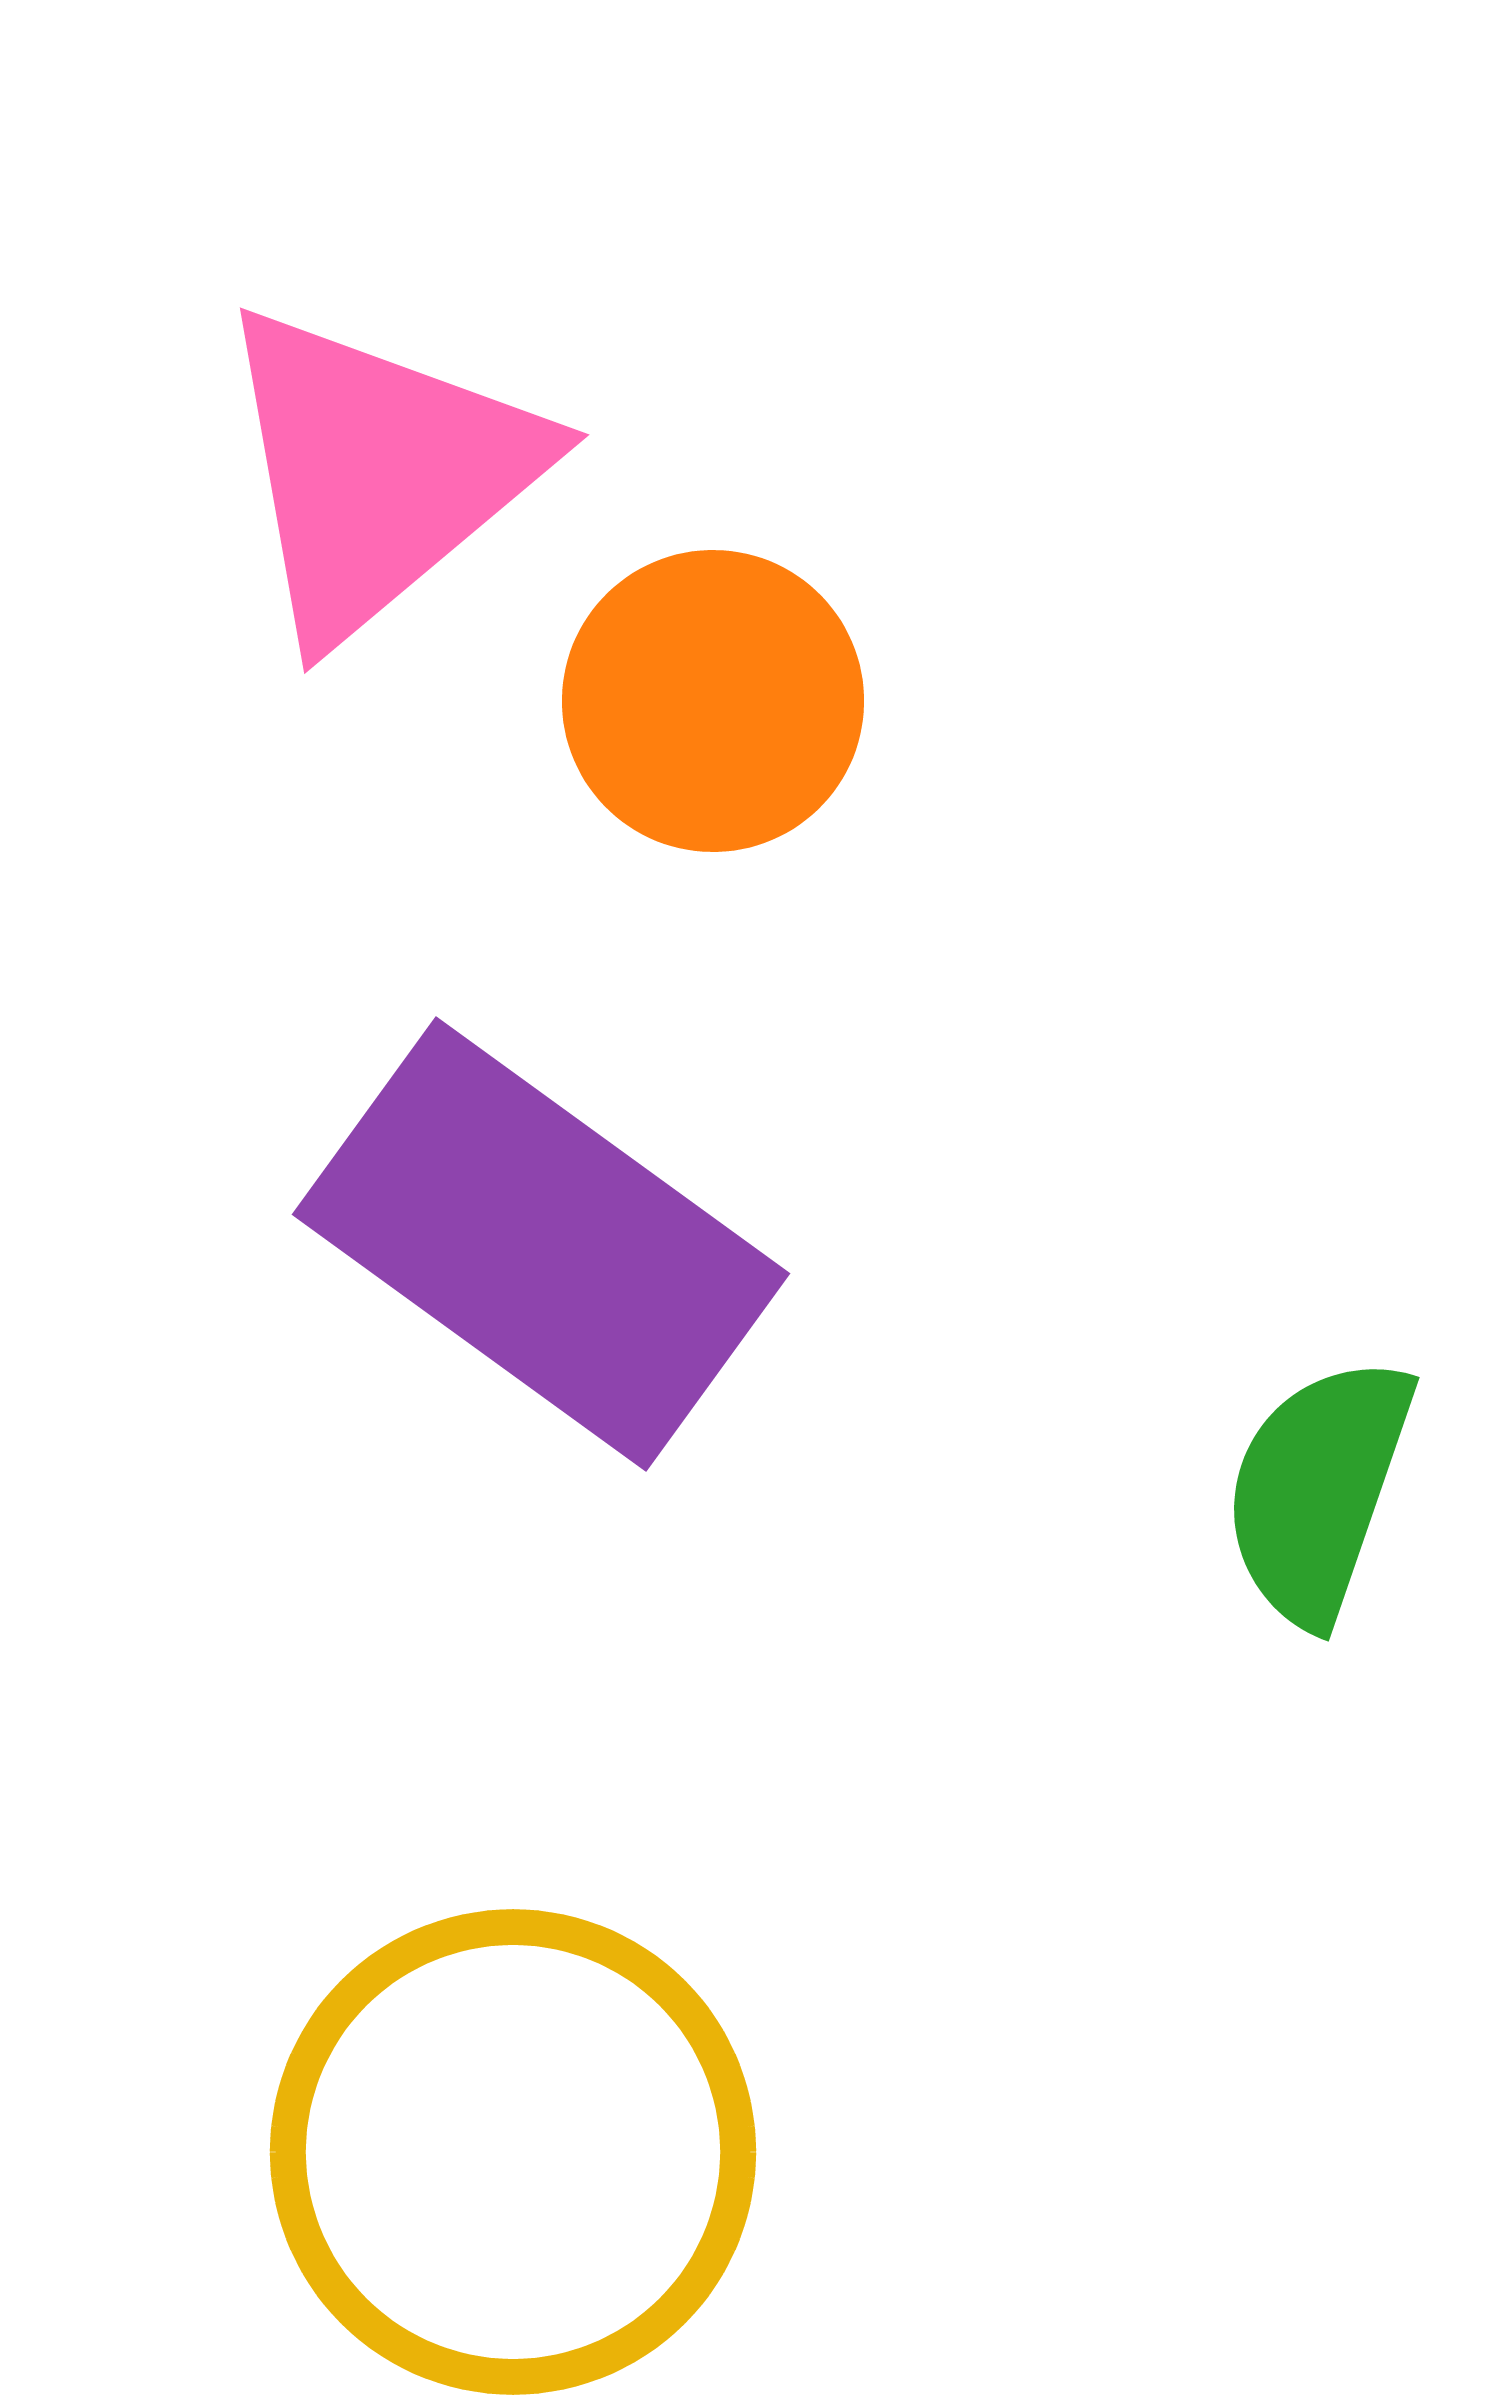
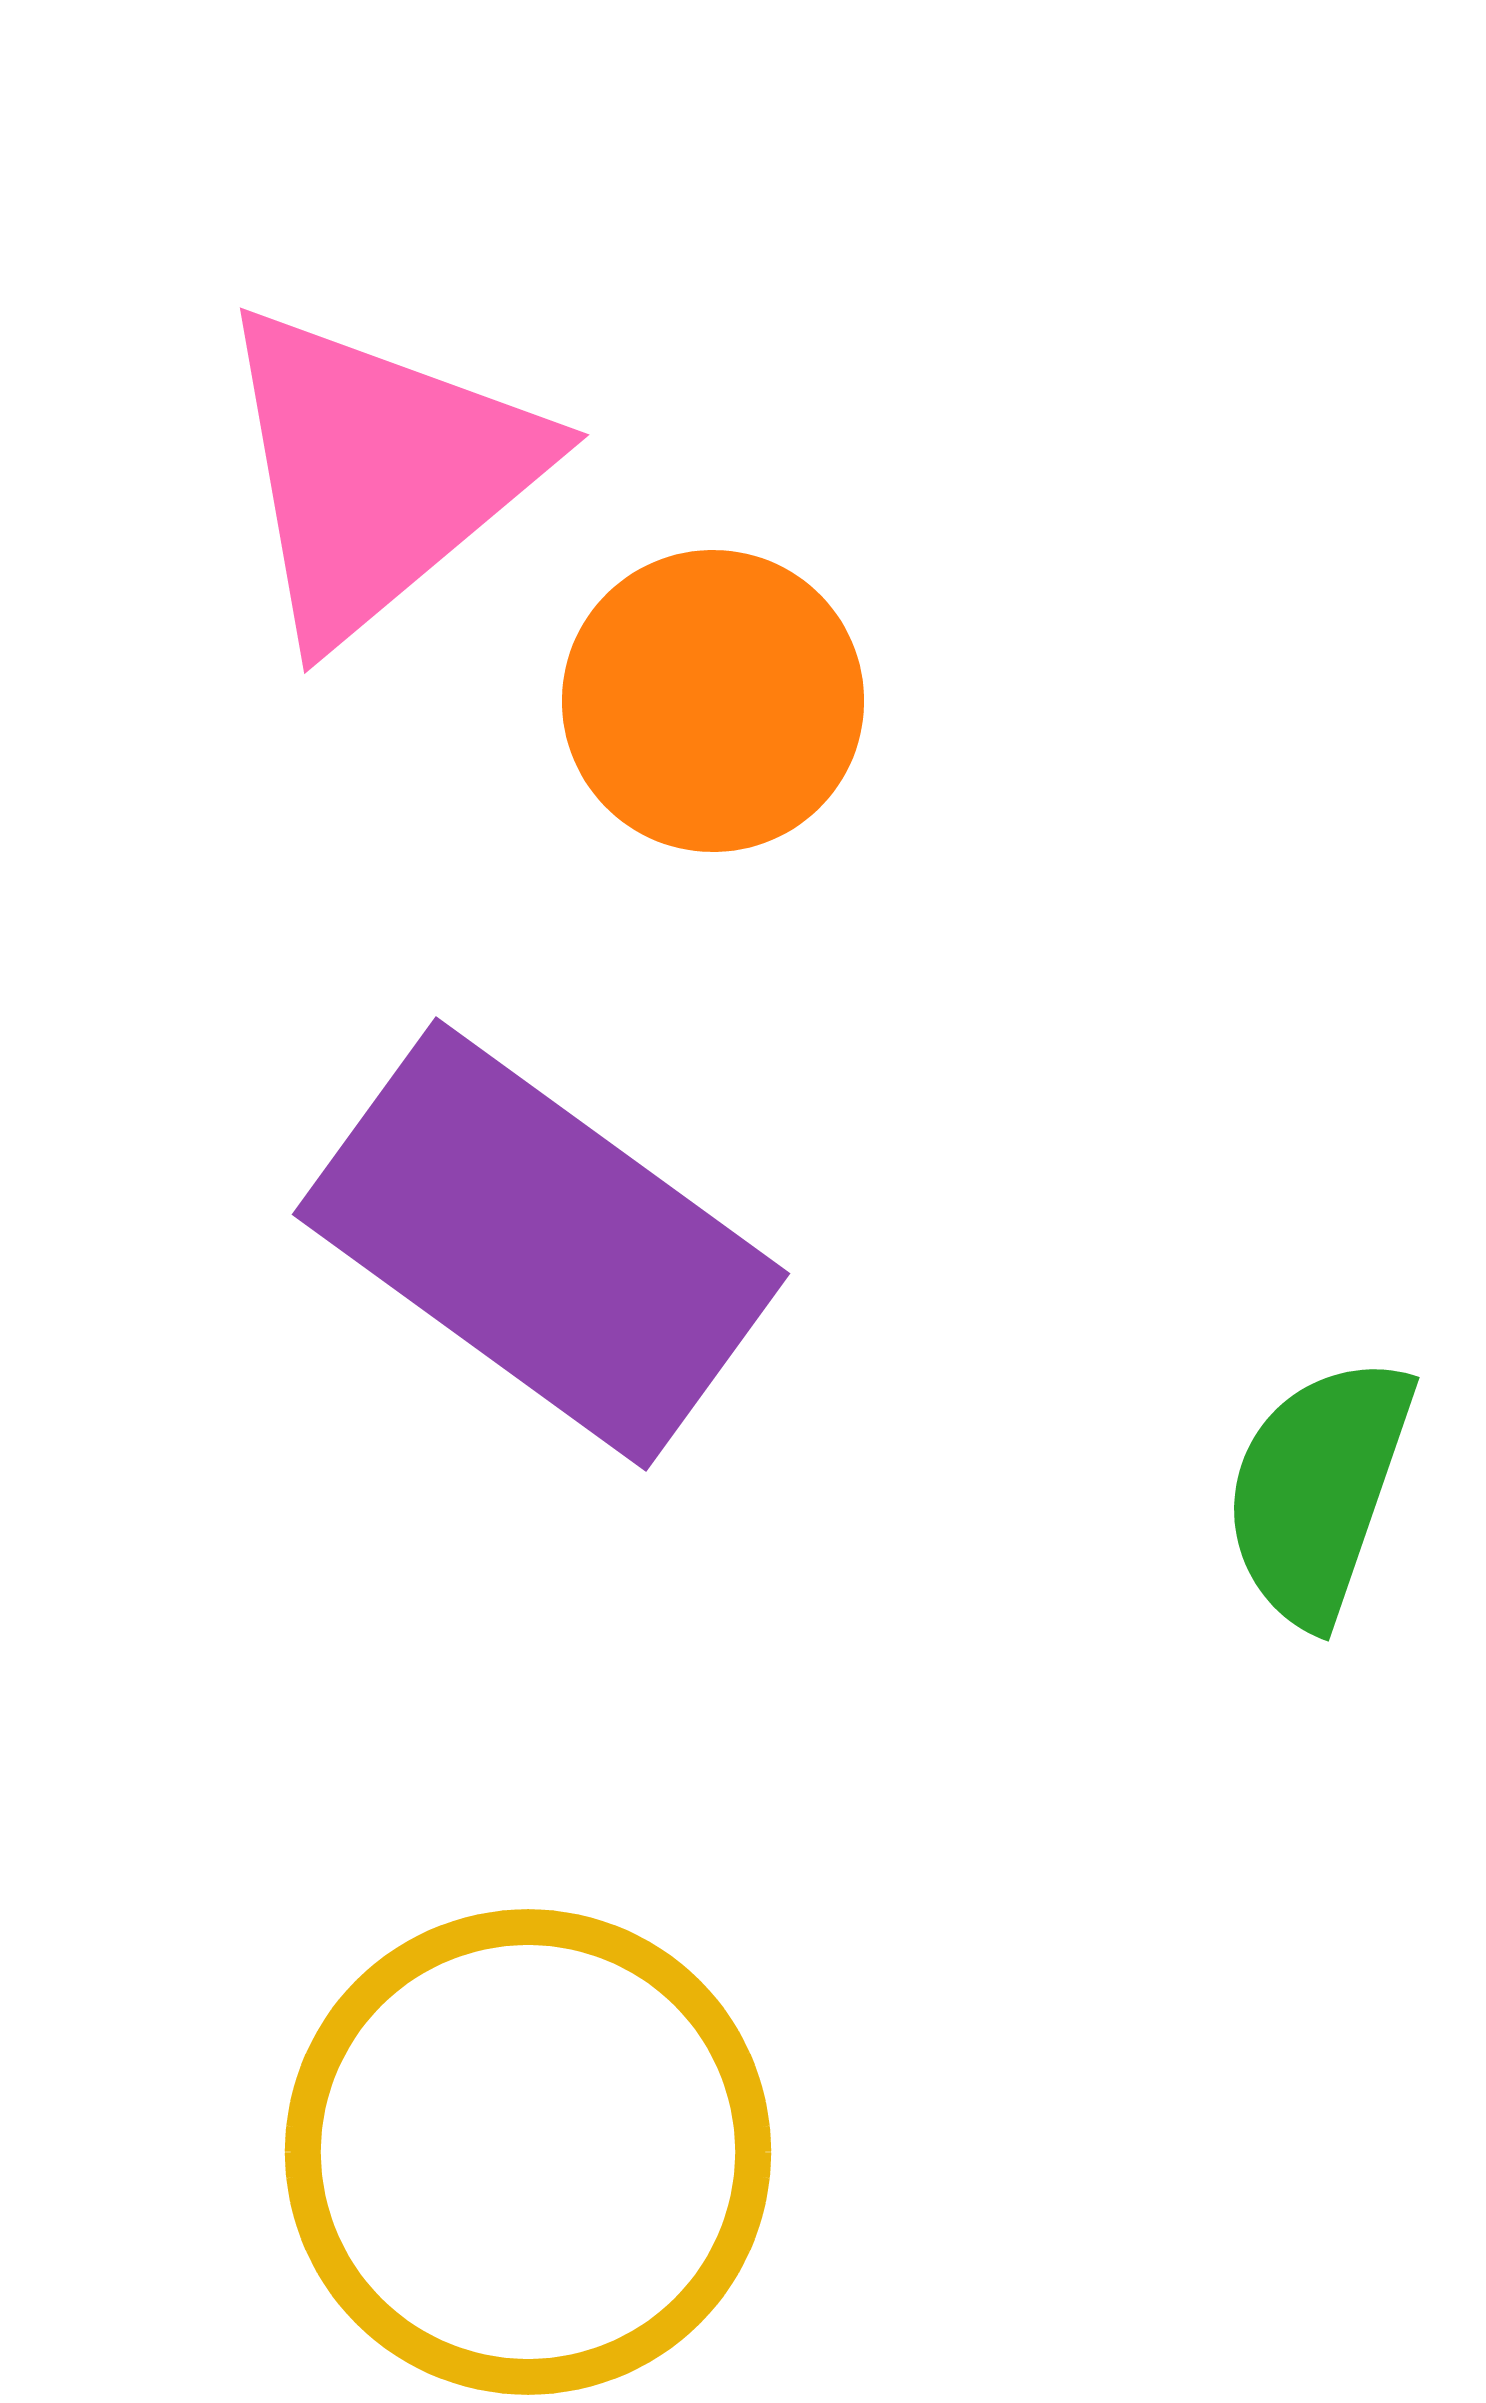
yellow circle: moved 15 px right
